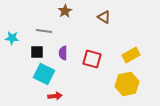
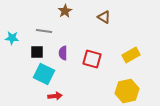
yellow hexagon: moved 7 px down
